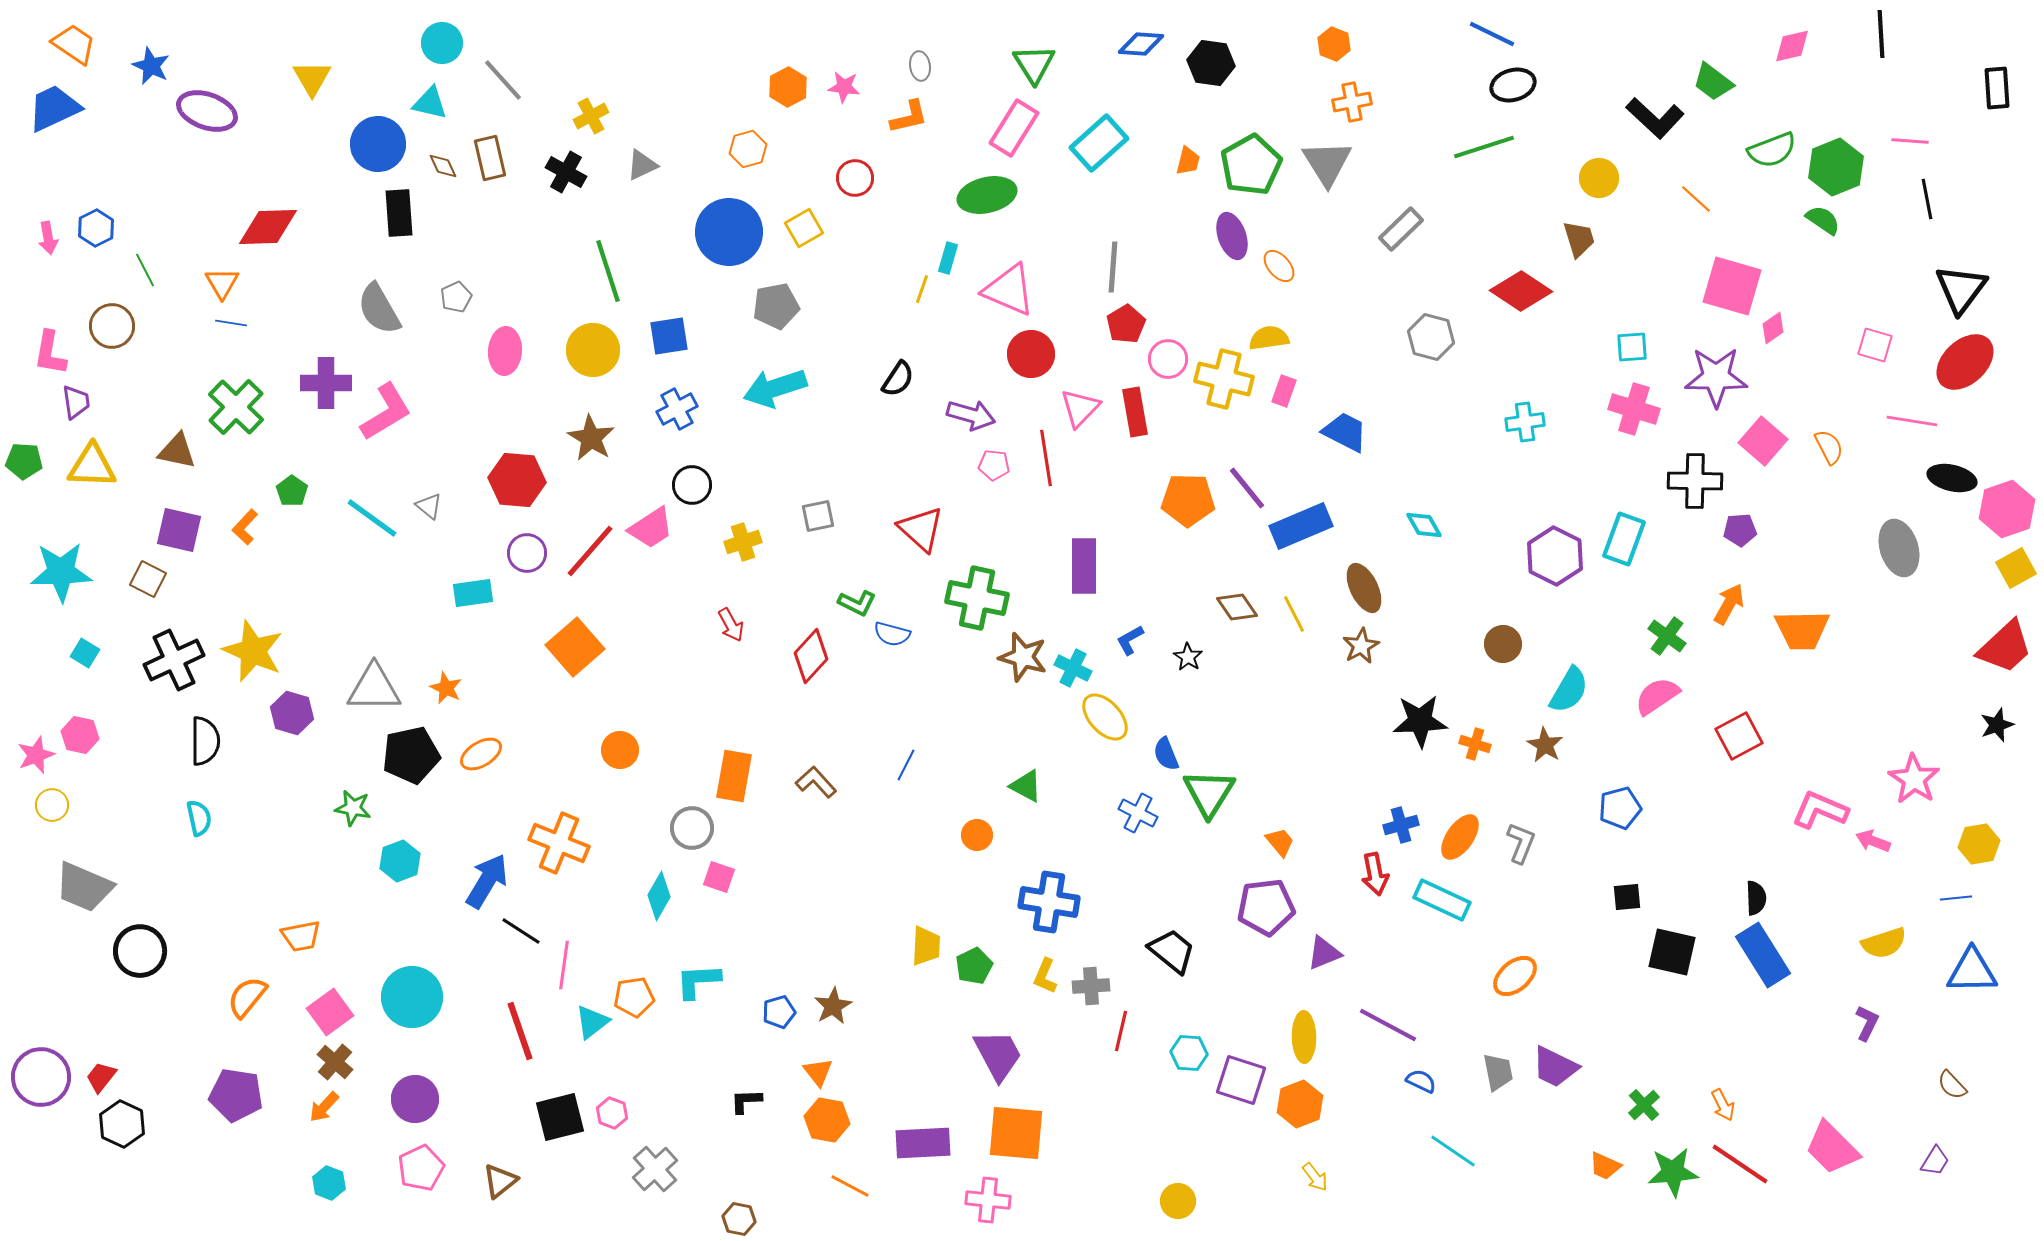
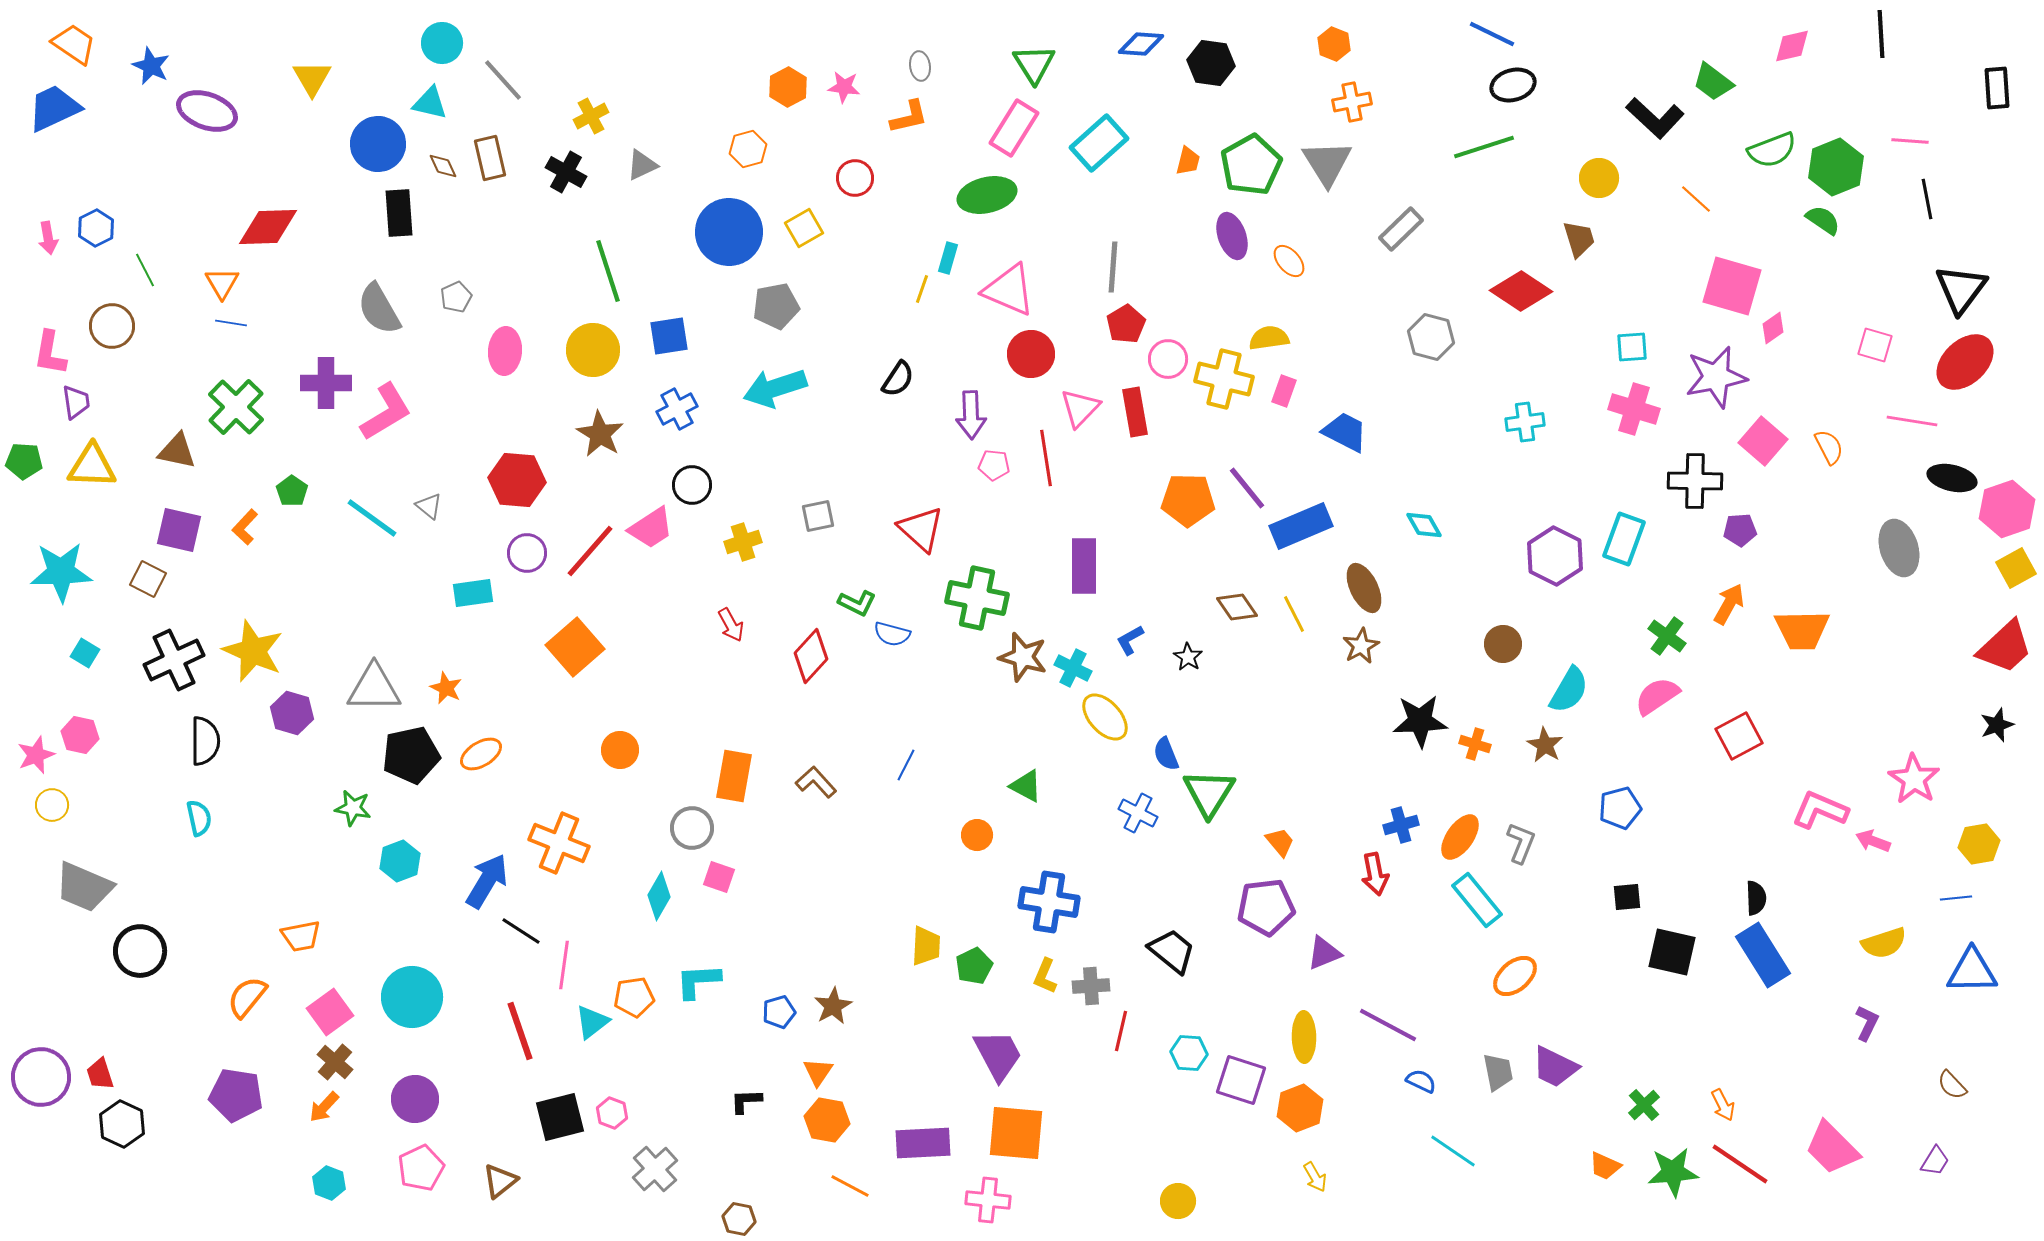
orange ellipse at (1279, 266): moved 10 px right, 5 px up
purple star at (1716, 377): rotated 12 degrees counterclockwise
purple arrow at (971, 415): rotated 72 degrees clockwise
brown star at (591, 438): moved 9 px right, 4 px up
cyan rectangle at (1442, 900): moved 35 px right; rotated 26 degrees clockwise
orange triangle at (818, 1072): rotated 12 degrees clockwise
red trapezoid at (101, 1077): moved 1 px left, 3 px up; rotated 56 degrees counterclockwise
orange hexagon at (1300, 1104): moved 4 px down
yellow arrow at (1315, 1177): rotated 8 degrees clockwise
